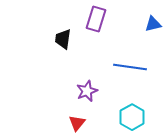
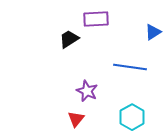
purple rectangle: rotated 70 degrees clockwise
blue triangle: moved 8 px down; rotated 18 degrees counterclockwise
black trapezoid: moved 6 px right; rotated 50 degrees clockwise
purple star: rotated 25 degrees counterclockwise
red triangle: moved 1 px left, 4 px up
